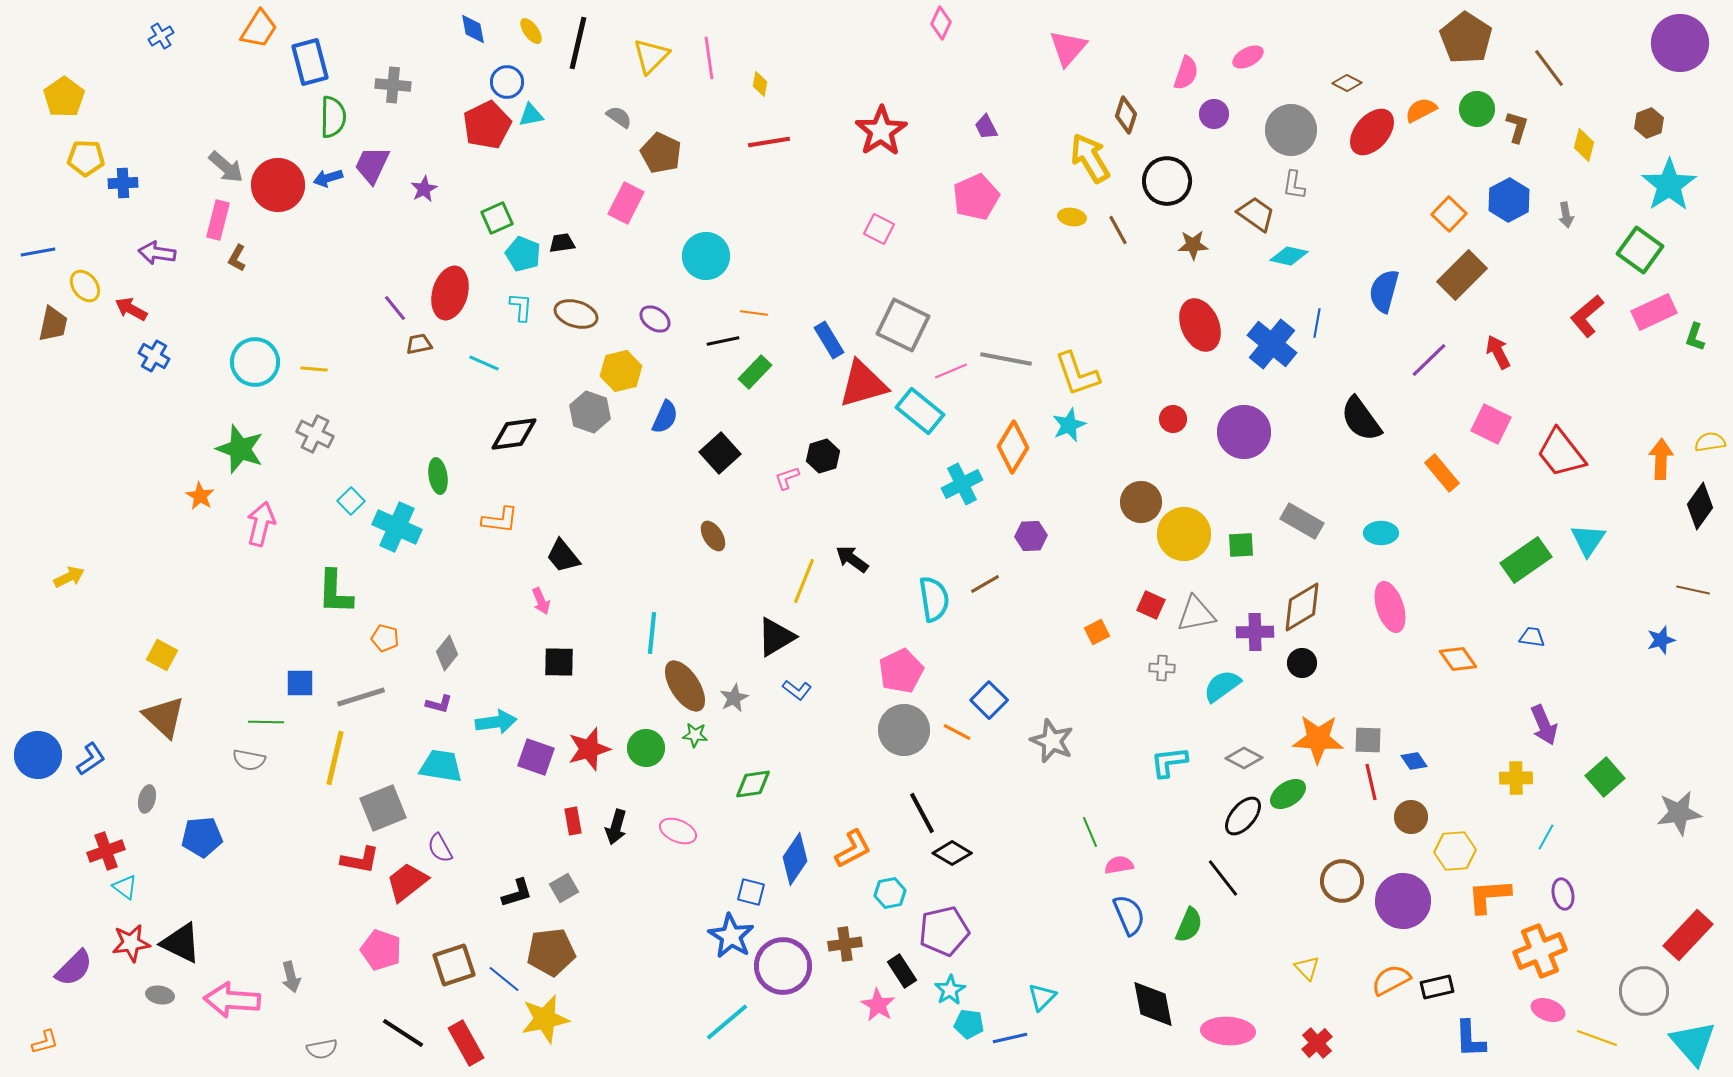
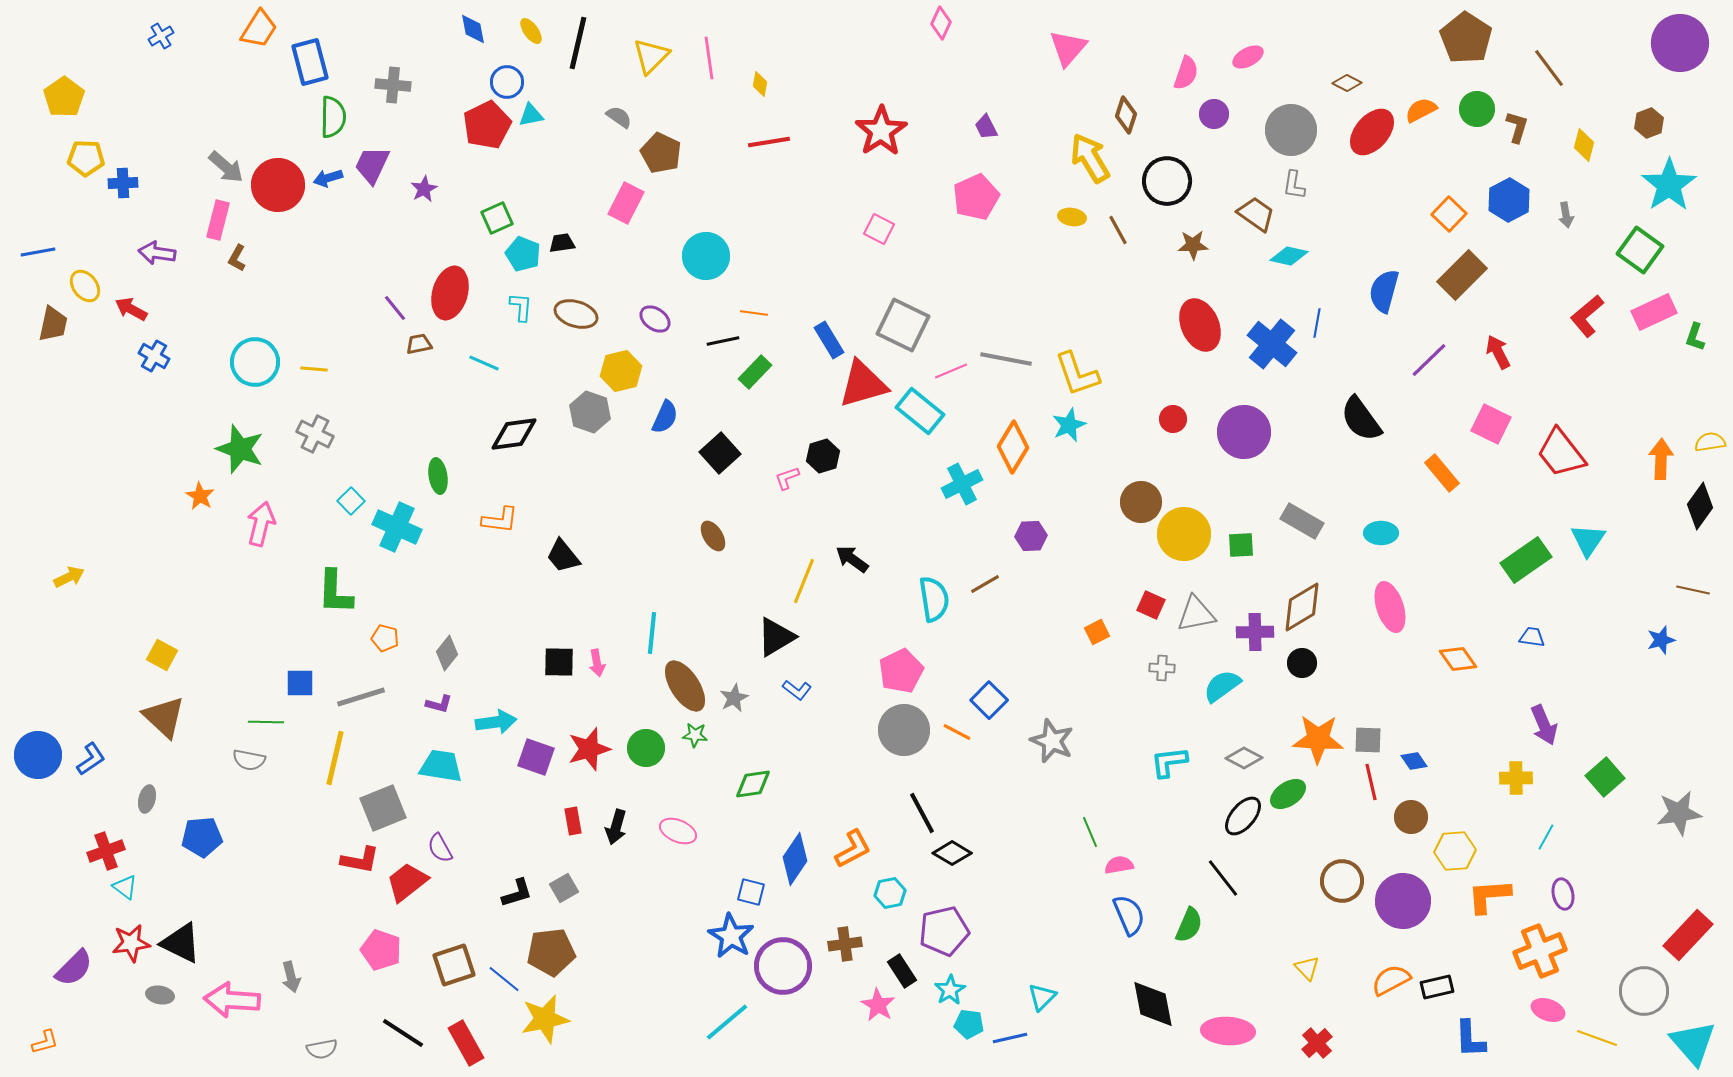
pink arrow at (541, 601): moved 56 px right, 62 px down; rotated 12 degrees clockwise
